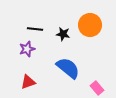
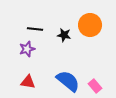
black star: moved 1 px right, 1 px down
blue semicircle: moved 13 px down
red triangle: rotated 28 degrees clockwise
pink rectangle: moved 2 px left, 2 px up
